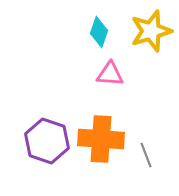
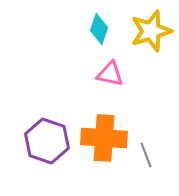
cyan diamond: moved 3 px up
pink triangle: rotated 8 degrees clockwise
orange cross: moved 3 px right, 1 px up
